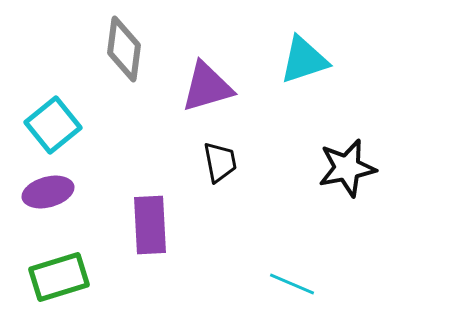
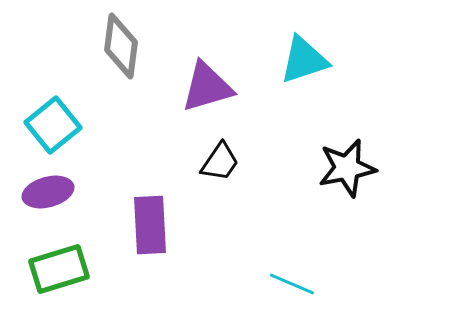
gray diamond: moved 3 px left, 3 px up
black trapezoid: rotated 45 degrees clockwise
green rectangle: moved 8 px up
